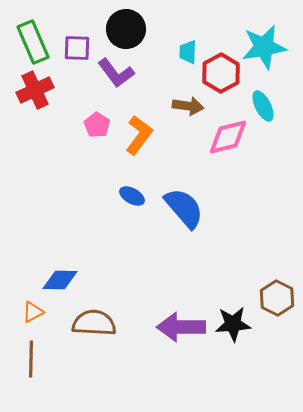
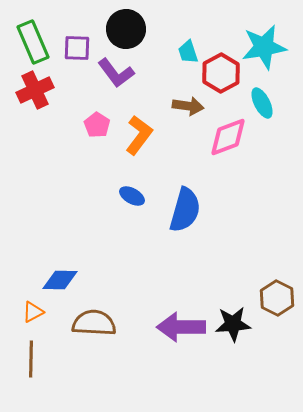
cyan trapezoid: rotated 20 degrees counterclockwise
cyan ellipse: moved 1 px left, 3 px up
pink diamond: rotated 6 degrees counterclockwise
blue semicircle: moved 1 px right, 2 px down; rotated 57 degrees clockwise
